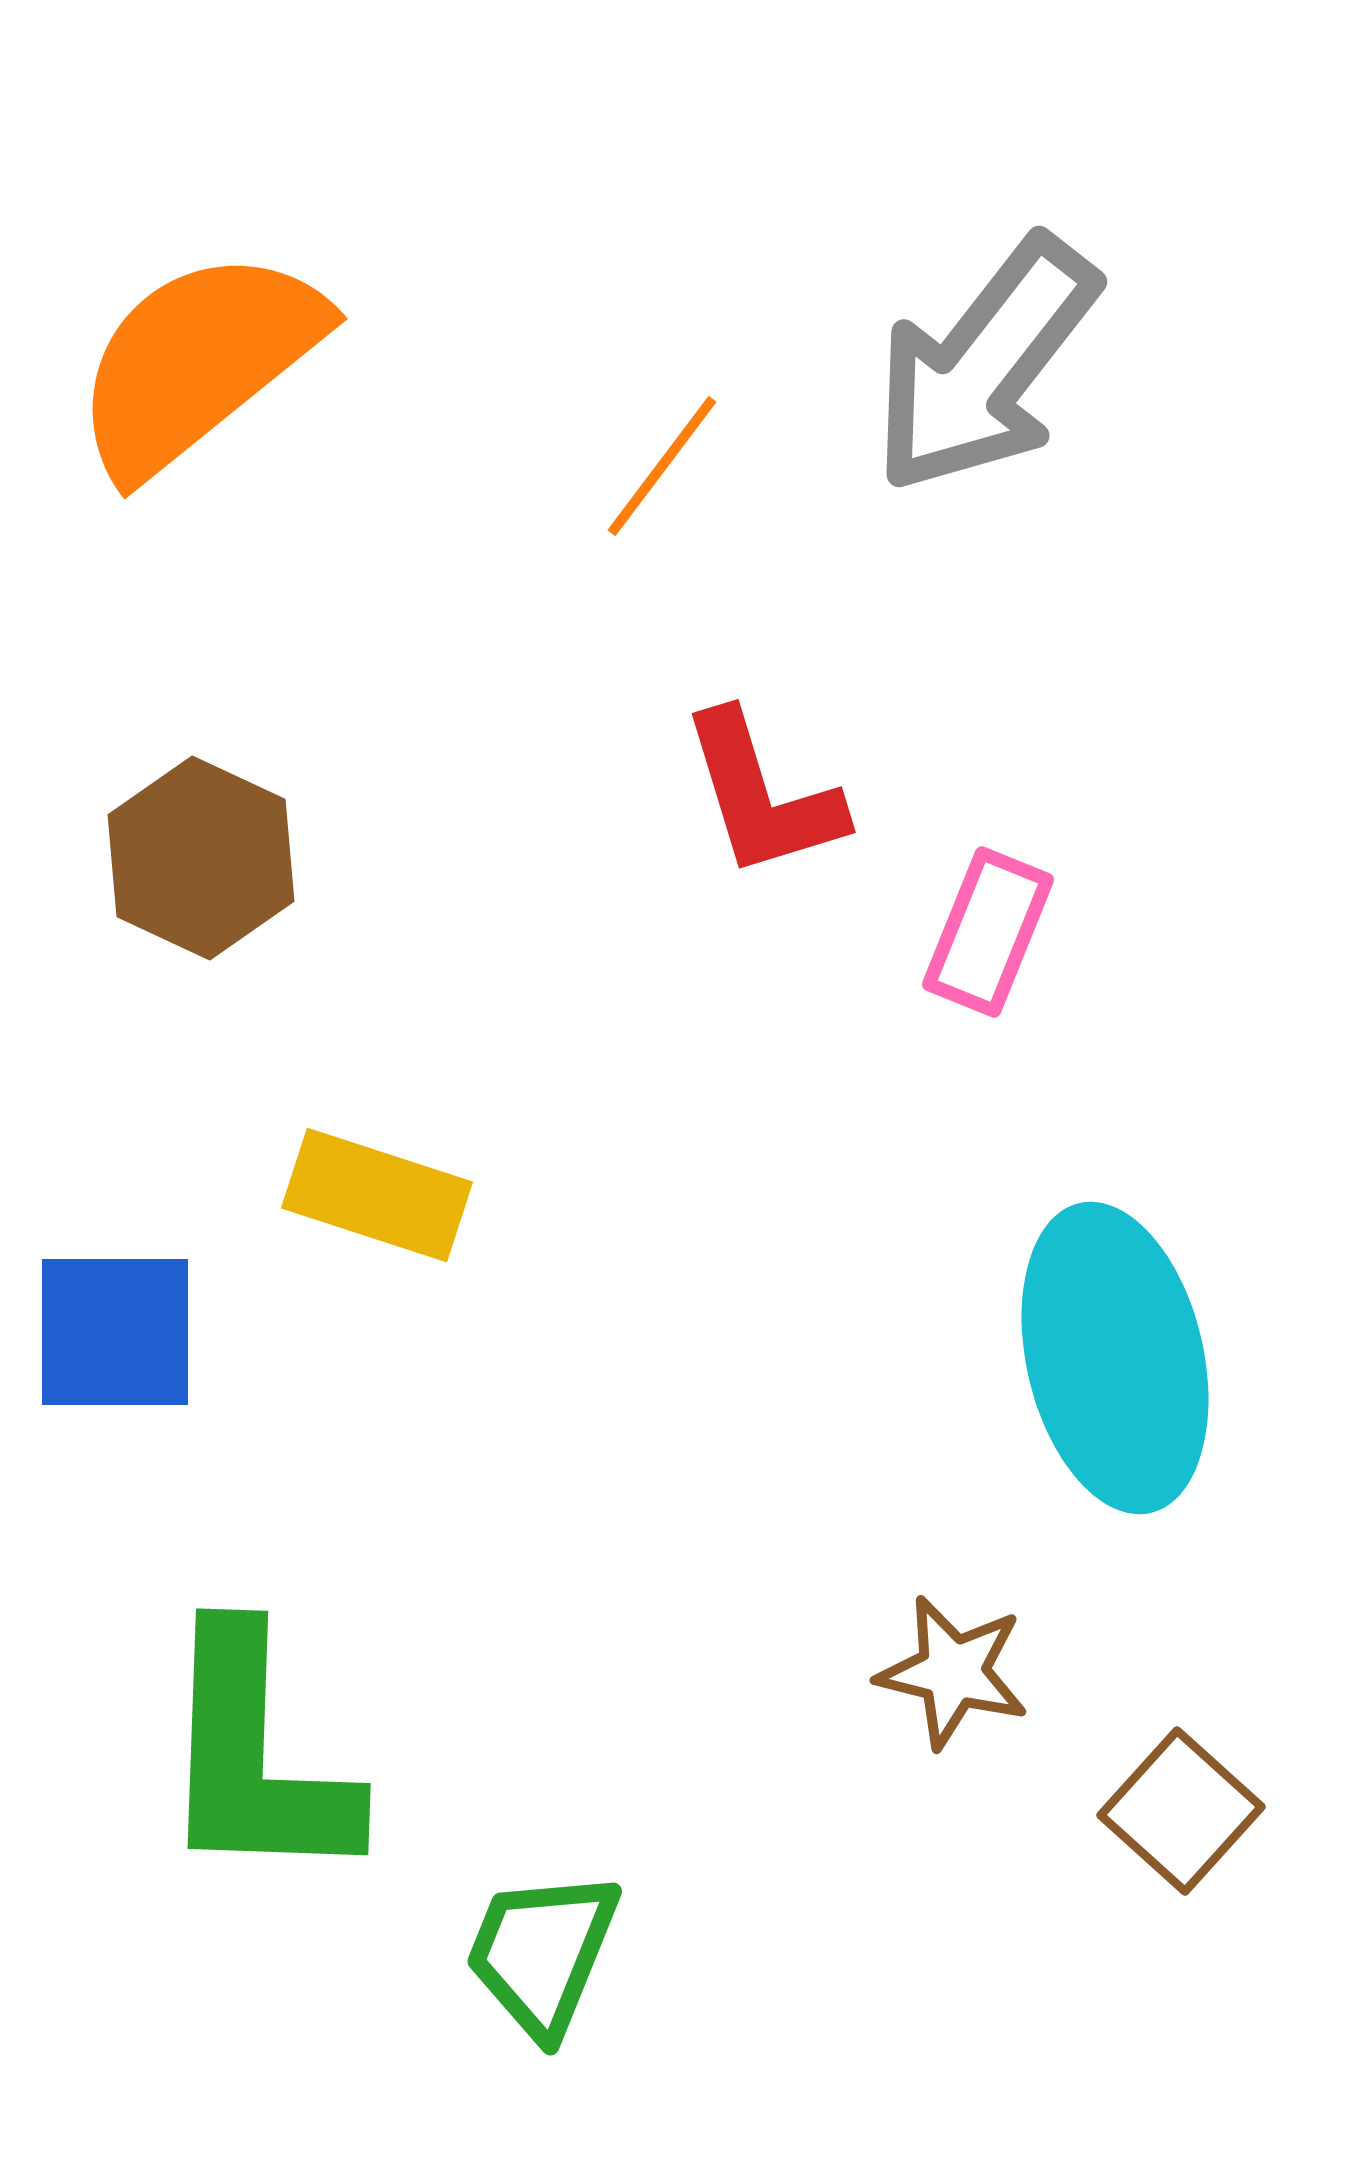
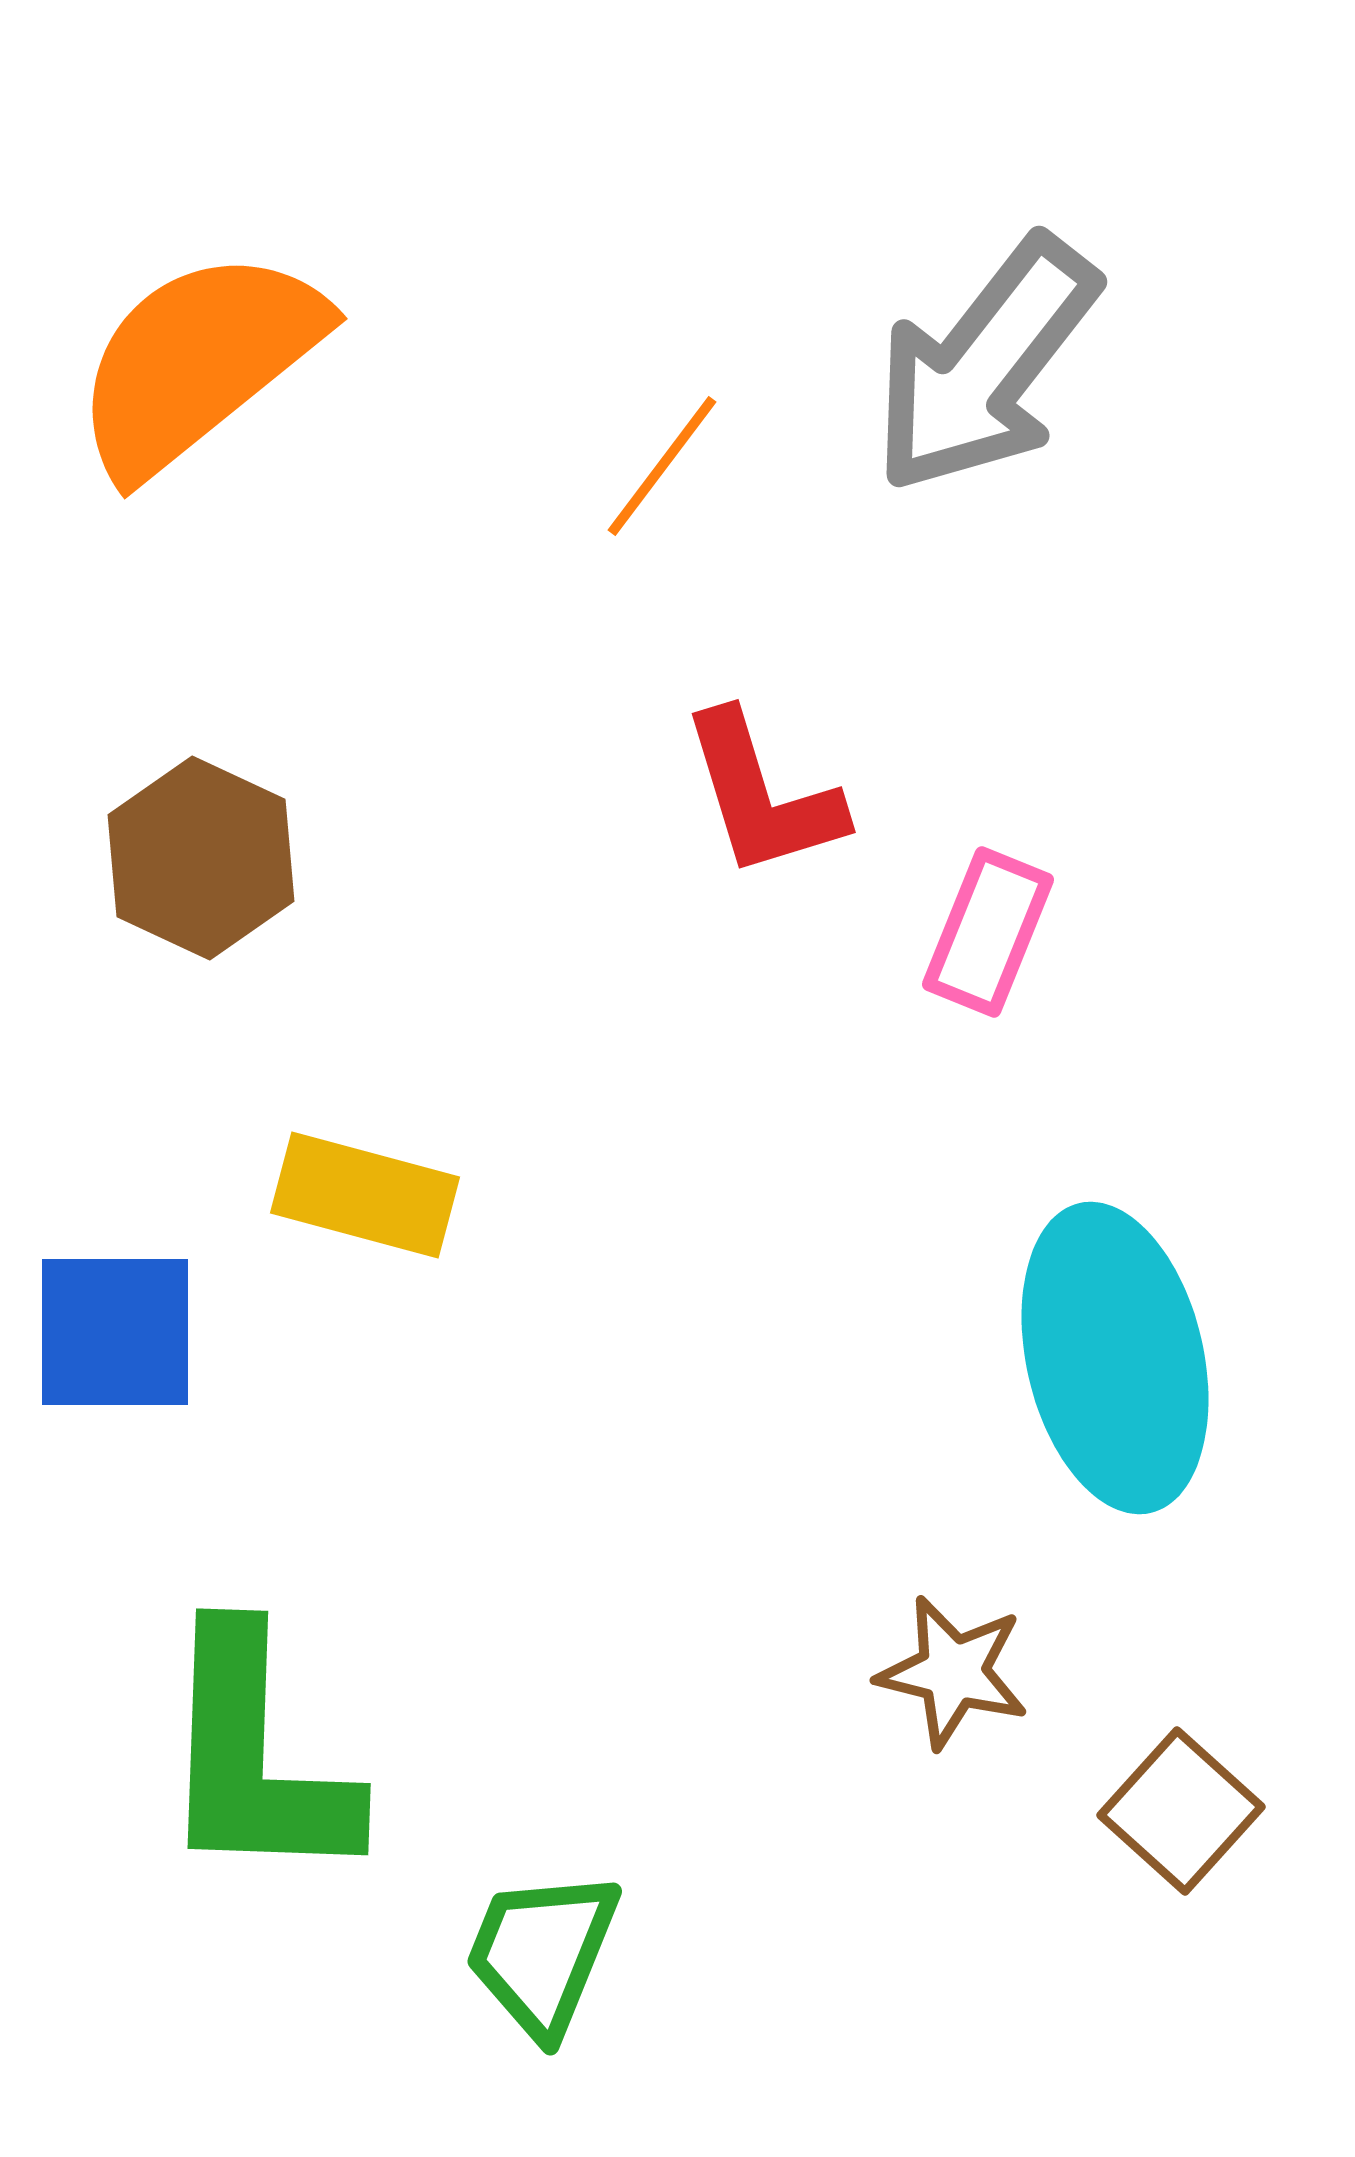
yellow rectangle: moved 12 px left; rotated 3 degrees counterclockwise
